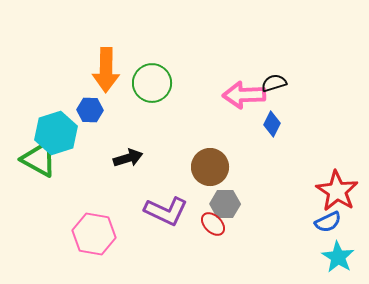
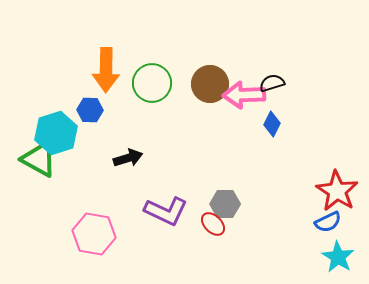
black semicircle: moved 2 px left
brown circle: moved 83 px up
